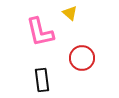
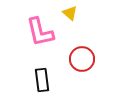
red circle: moved 1 px down
